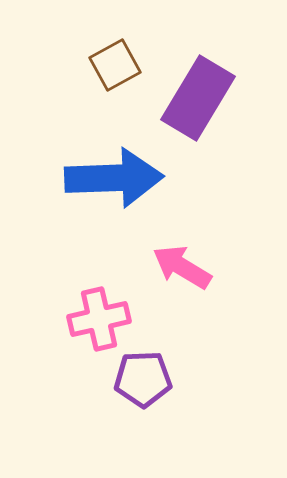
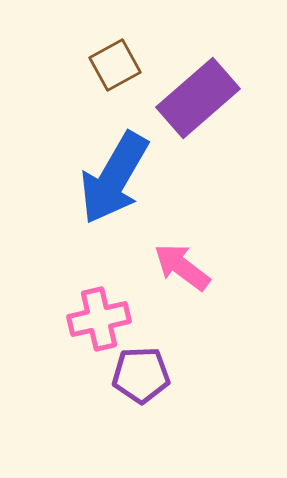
purple rectangle: rotated 18 degrees clockwise
blue arrow: rotated 122 degrees clockwise
pink arrow: rotated 6 degrees clockwise
purple pentagon: moved 2 px left, 4 px up
